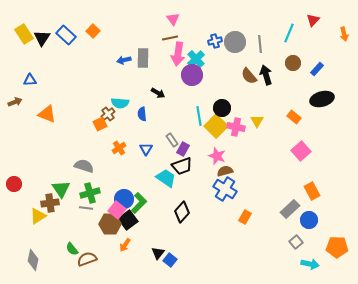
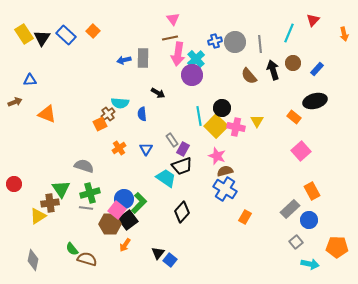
black arrow at (266, 75): moved 7 px right, 5 px up
black ellipse at (322, 99): moved 7 px left, 2 px down
brown semicircle at (87, 259): rotated 36 degrees clockwise
